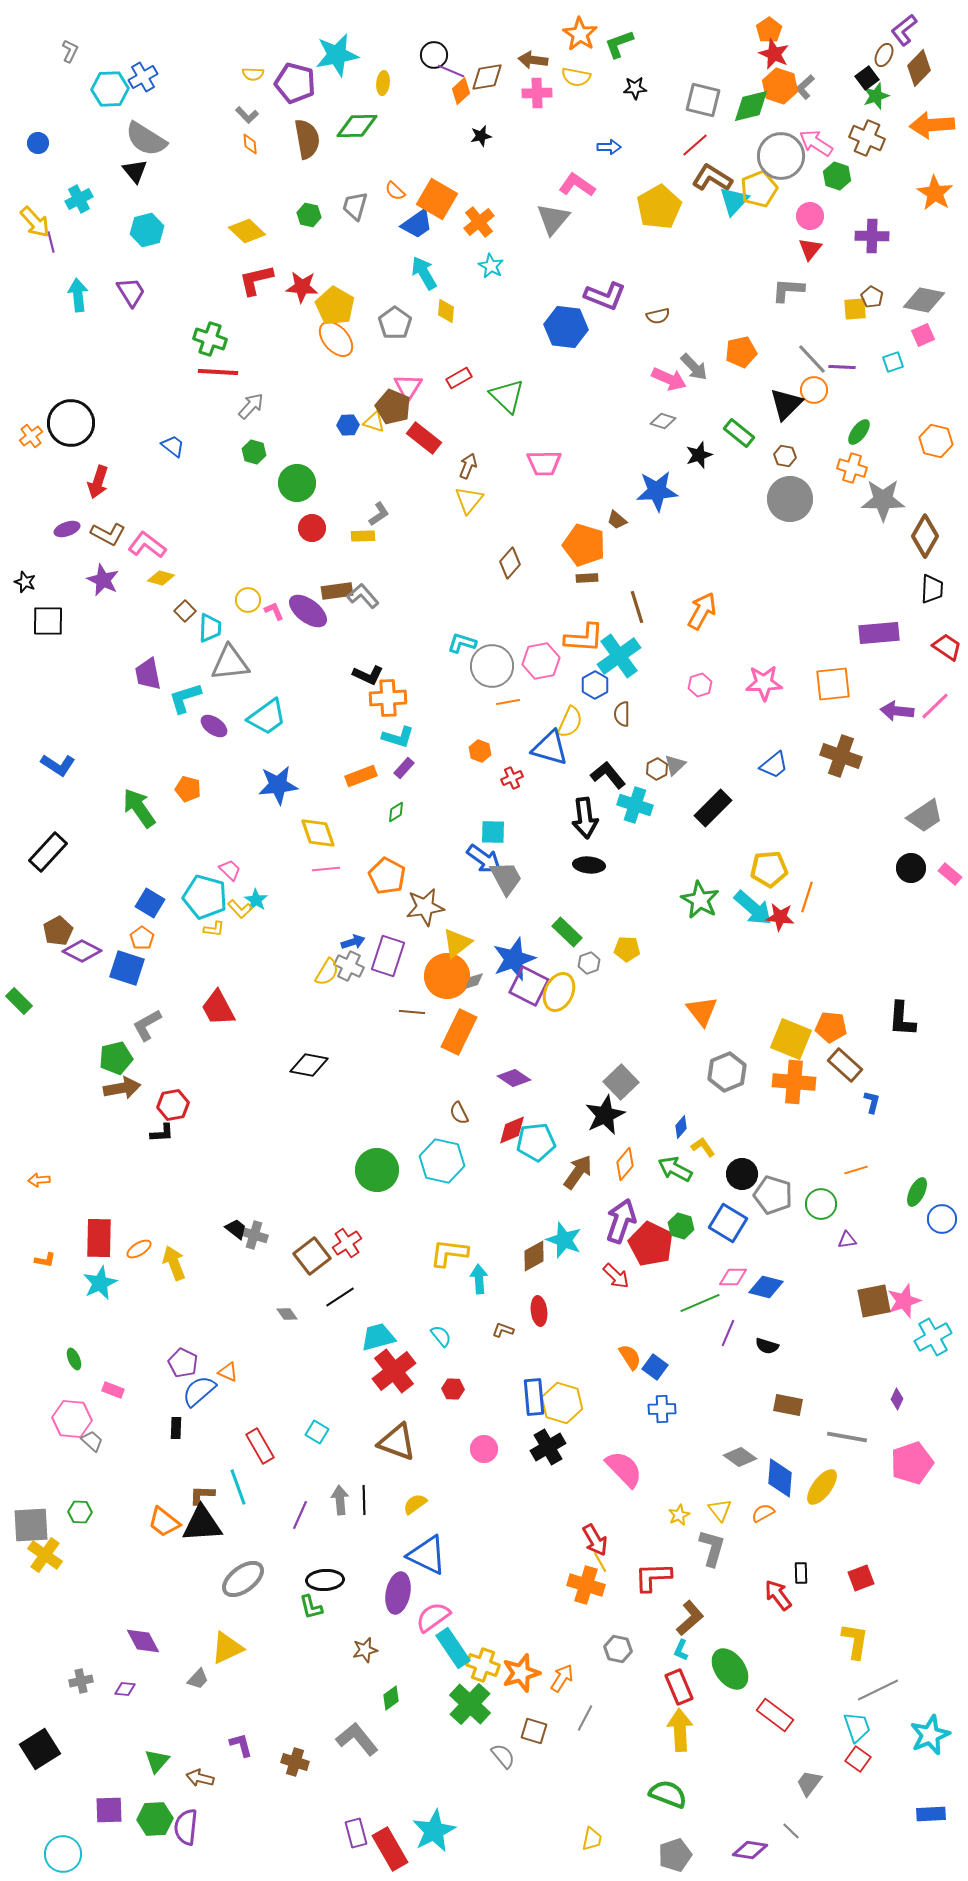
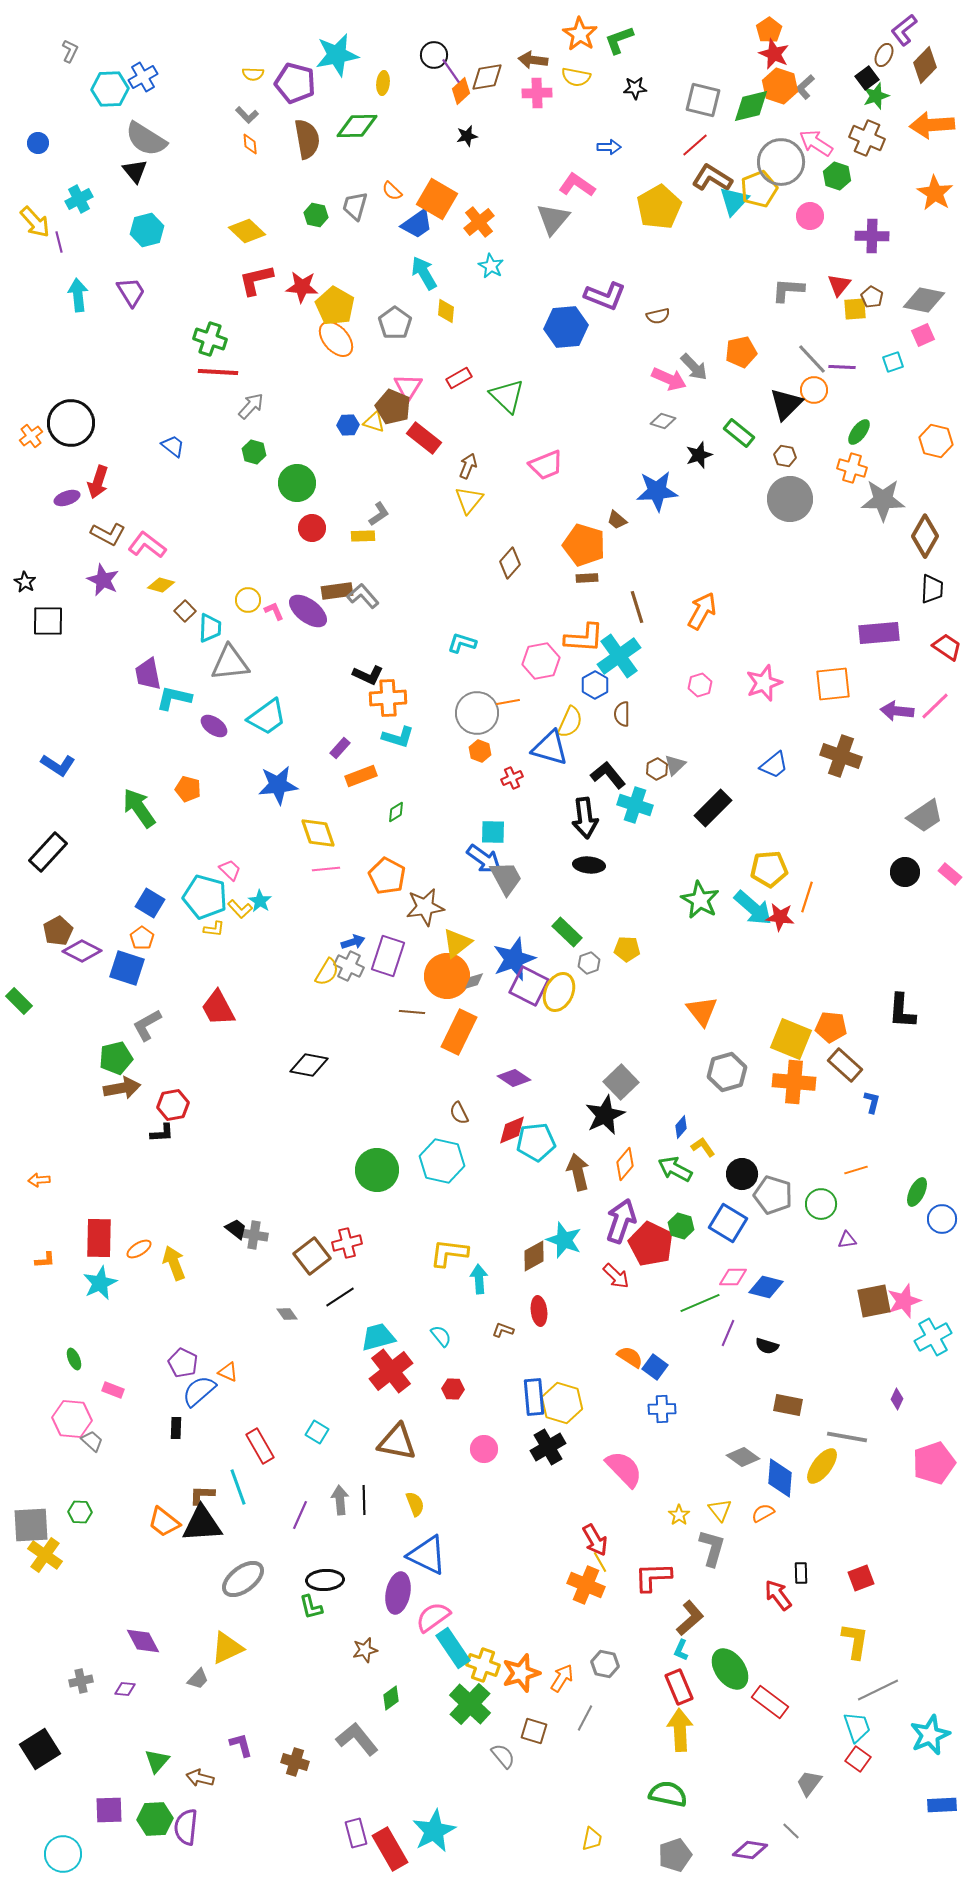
green L-shape at (619, 44): moved 4 px up
brown diamond at (919, 68): moved 6 px right, 3 px up
purple line at (451, 71): rotated 32 degrees clockwise
black star at (481, 136): moved 14 px left
gray circle at (781, 156): moved 6 px down
orange semicircle at (395, 191): moved 3 px left
green hexagon at (309, 215): moved 7 px right
purple line at (51, 242): moved 8 px right
red triangle at (810, 249): moved 29 px right, 36 px down
blue hexagon at (566, 327): rotated 12 degrees counterclockwise
pink trapezoid at (544, 463): moved 2 px right, 2 px down; rotated 21 degrees counterclockwise
purple ellipse at (67, 529): moved 31 px up
yellow diamond at (161, 578): moved 7 px down
black star at (25, 582): rotated 10 degrees clockwise
gray circle at (492, 666): moved 15 px left, 47 px down
pink star at (764, 683): rotated 18 degrees counterclockwise
cyan L-shape at (185, 698): moved 11 px left; rotated 30 degrees clockwise
purple rectangle at (404, 768): moved 64 px left, 20 px up
black circle at (911, 868): moved 6 px left, 4 px down
cyan star at (256, 900): moved 4 px right, 1 px down
black L-shape at (902, 1019): moved 8 px up
gray hexagon at (727, 1072): rotated 6 degrees clockwise
brown arrow at (578, 1172): rotated 48 degrees counterclockwise
gray cross at (254, 1235): rotated 8 degrees counterclockwise
red cross at (347, 1243): rotated 20 degrees clockwise
orange L-shape at (45, 1260): rotated 15 degrees counterclockwise
orange semicircle at (630, 1357): rotated 24 degrees counterclockwise
red cross at (394, 1371): moved 3 px left
brown triangle at (397, 1442): rotated 9 degrees counterclockwise
gray diamond at (740, 1457): moved 3 px right
pink pentagon at (912, 1463): moved 22 px right
yellow ellipse at (822, 1487): moved 21 px up
yellow semicircle at (415, 1504): rotated 105 degrees clockwise
yellow star at (679, 1515): rotated 10 degrees counterclockwise
orange cross at (586, 1585): rotated 6 degrees clockwise
gray hexagon at (618, 1649): moved 13 px left, 15 px down
red rectangle at (775, 1715): moved 5 px left, 13 px up
green semicircle at (668, 1794): rotated 9 degrees counterclockwise
blue rectangle at (931, 1814): moved 11 px right, 9 px up
